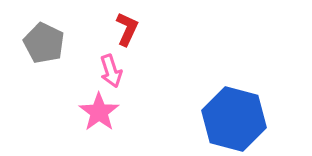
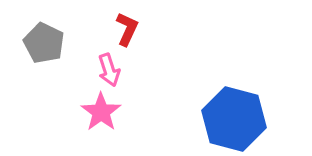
pink arrow: moved 2 px left, 1 px up
pink star: moved 2 px right
